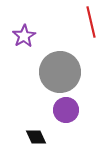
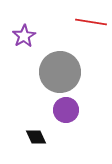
red line: rotated 68 degrees counterclockwise
